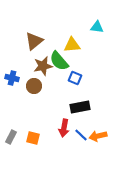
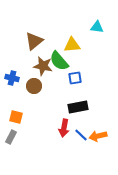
brown star: rotated 24 degrees clockwise
blue square: rotated 32 degrees counterclockwise
black rectangle: moved 2 px left
orange square: moved 17 px left, 21 px up
